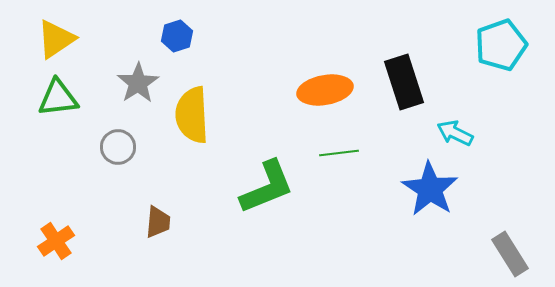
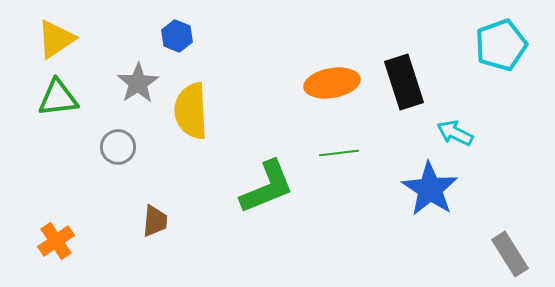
blue hexagon: rotated 20 degrees counterclockwise
orange ellipse: moved 7 px right, 7 px up
yellow semicircle: moved 1 px left, 4 px up
brown trapezoid: moved 3 px left, 1 px up
